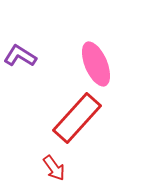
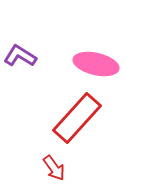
pink ellipse: rotated 54 degrees counterclockwise
